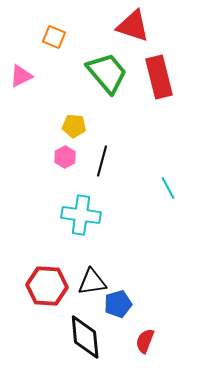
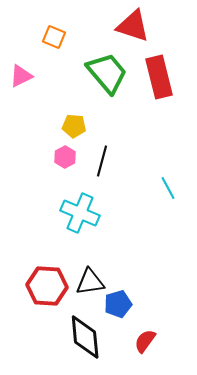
cyan cross: moved 1 px left, 2 px up; rotated 15 degrees clockwise
black triangle: moved 2 px left
red semicircle: rotated 15 degrees clockwise
